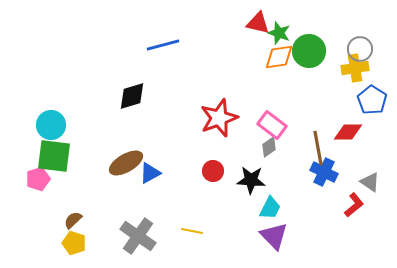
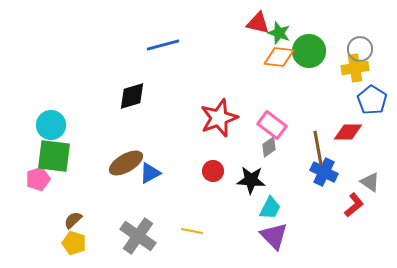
orange diamond: rotated 16 degrees clockwise
